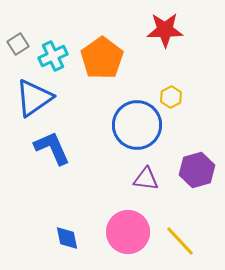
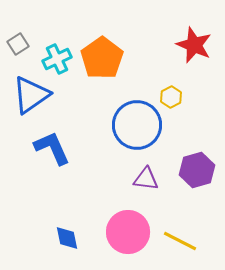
red star: moved 29 px right, 15 px down; rotated 24 degrees clockwise
cyan cross: moved 4 px right, 3 px down
blue triangle: moved 3 px left, 3 px up
yellow line: rotated 20 degrees counterclockwise
